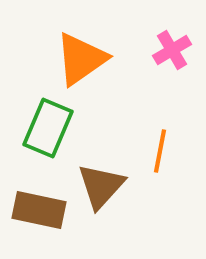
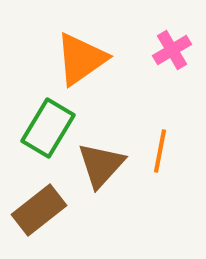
green rectangle: rotated 8 degrees clockwise
brown triangle: moved 21 px up
brown rectangle: rotated 50 degrees counterclockwise
